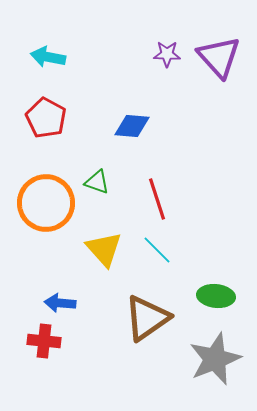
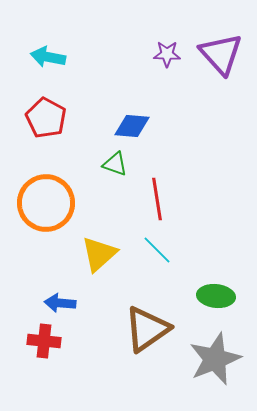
purple triangle: moved 2 px right, 3 px up
green triangle: moved 18 px right, 18 px up
red line: rotated 9 degrees clockwise
yellow triangle: moved 5 px left, 5 px down; rotated 30 degrees clockwise
brown triangle: moved 11 px down
